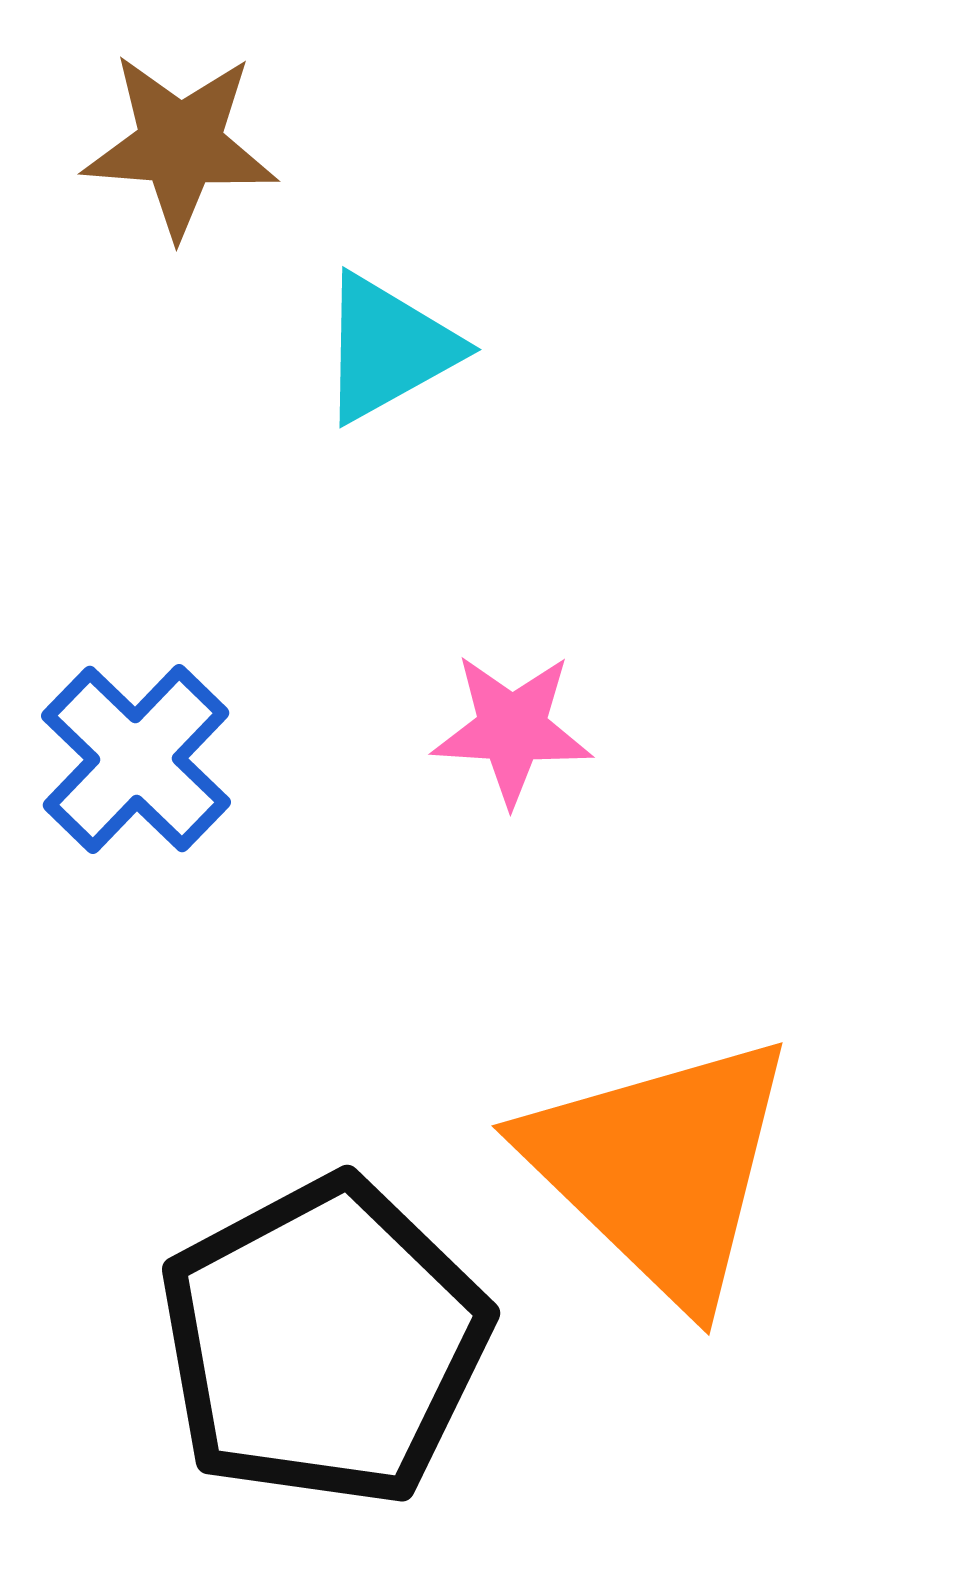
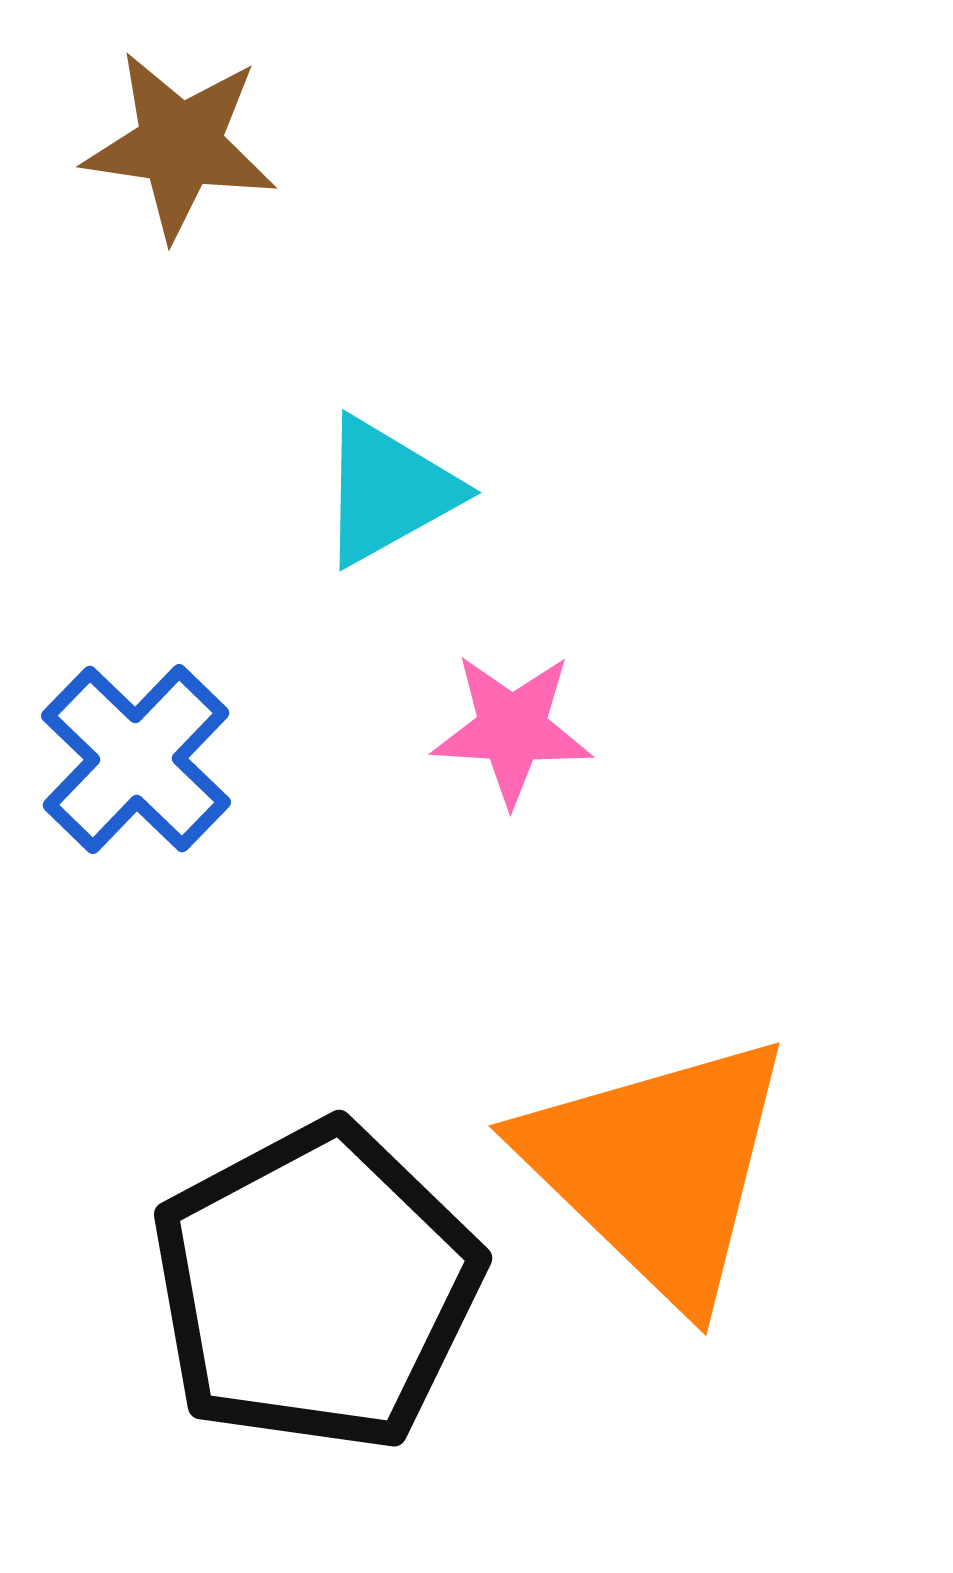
brown star: rotated 4 degrees clockwise
cyan triangle: moved 143 px down
orange triangle: moved 3 px left
black pentagon: moved 8 px left, 55 px up
